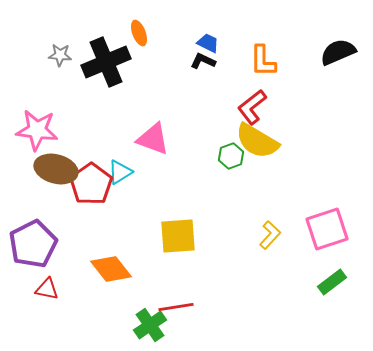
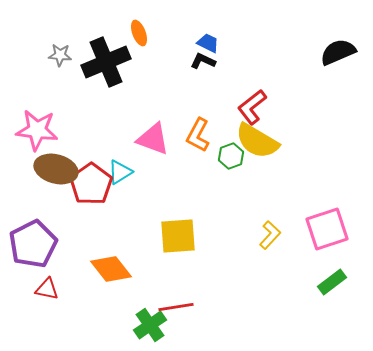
orange L-shape: moved 65 px left, 74 px down; rotated 28 degrees clockwise
